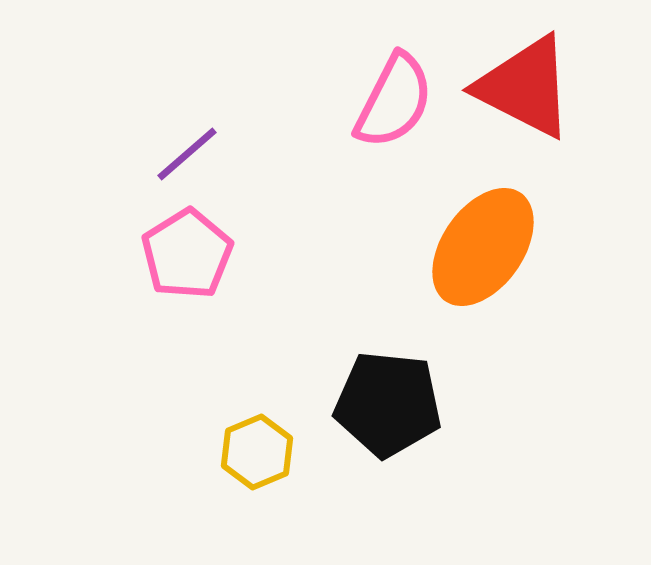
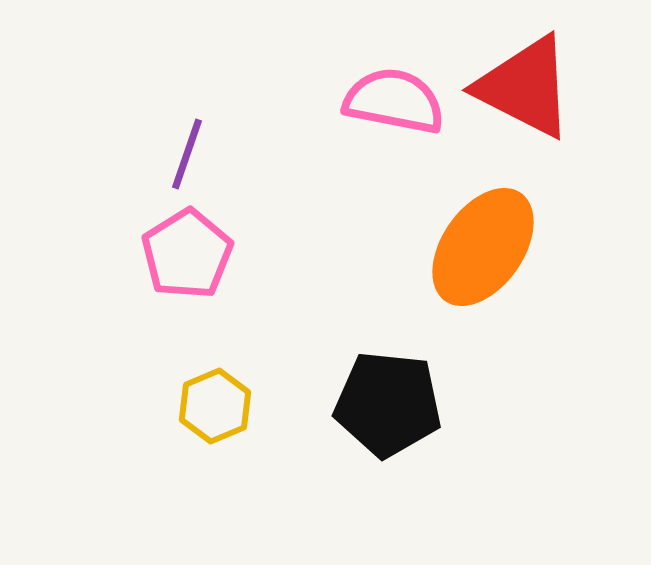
pink semicircle: rotated 106 degrees counterclockwise
purple line: rotated 30 degrees counterclockwise
yellow hexagon: moved 42 px left, 46 px up
